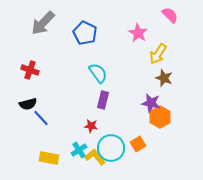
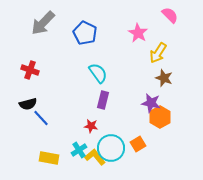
yellow arrow: moved 1 px up
